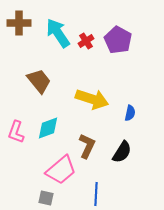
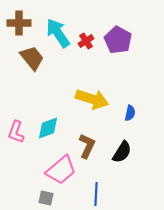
brown trapezoid: moved 7 px left, 23 px up
